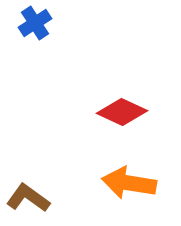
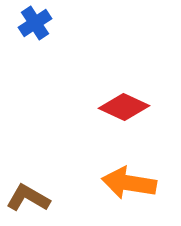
red diamond: moved 2 px right, 5 px up
brown L-shape: rotated 6 degrees counterclockwise
